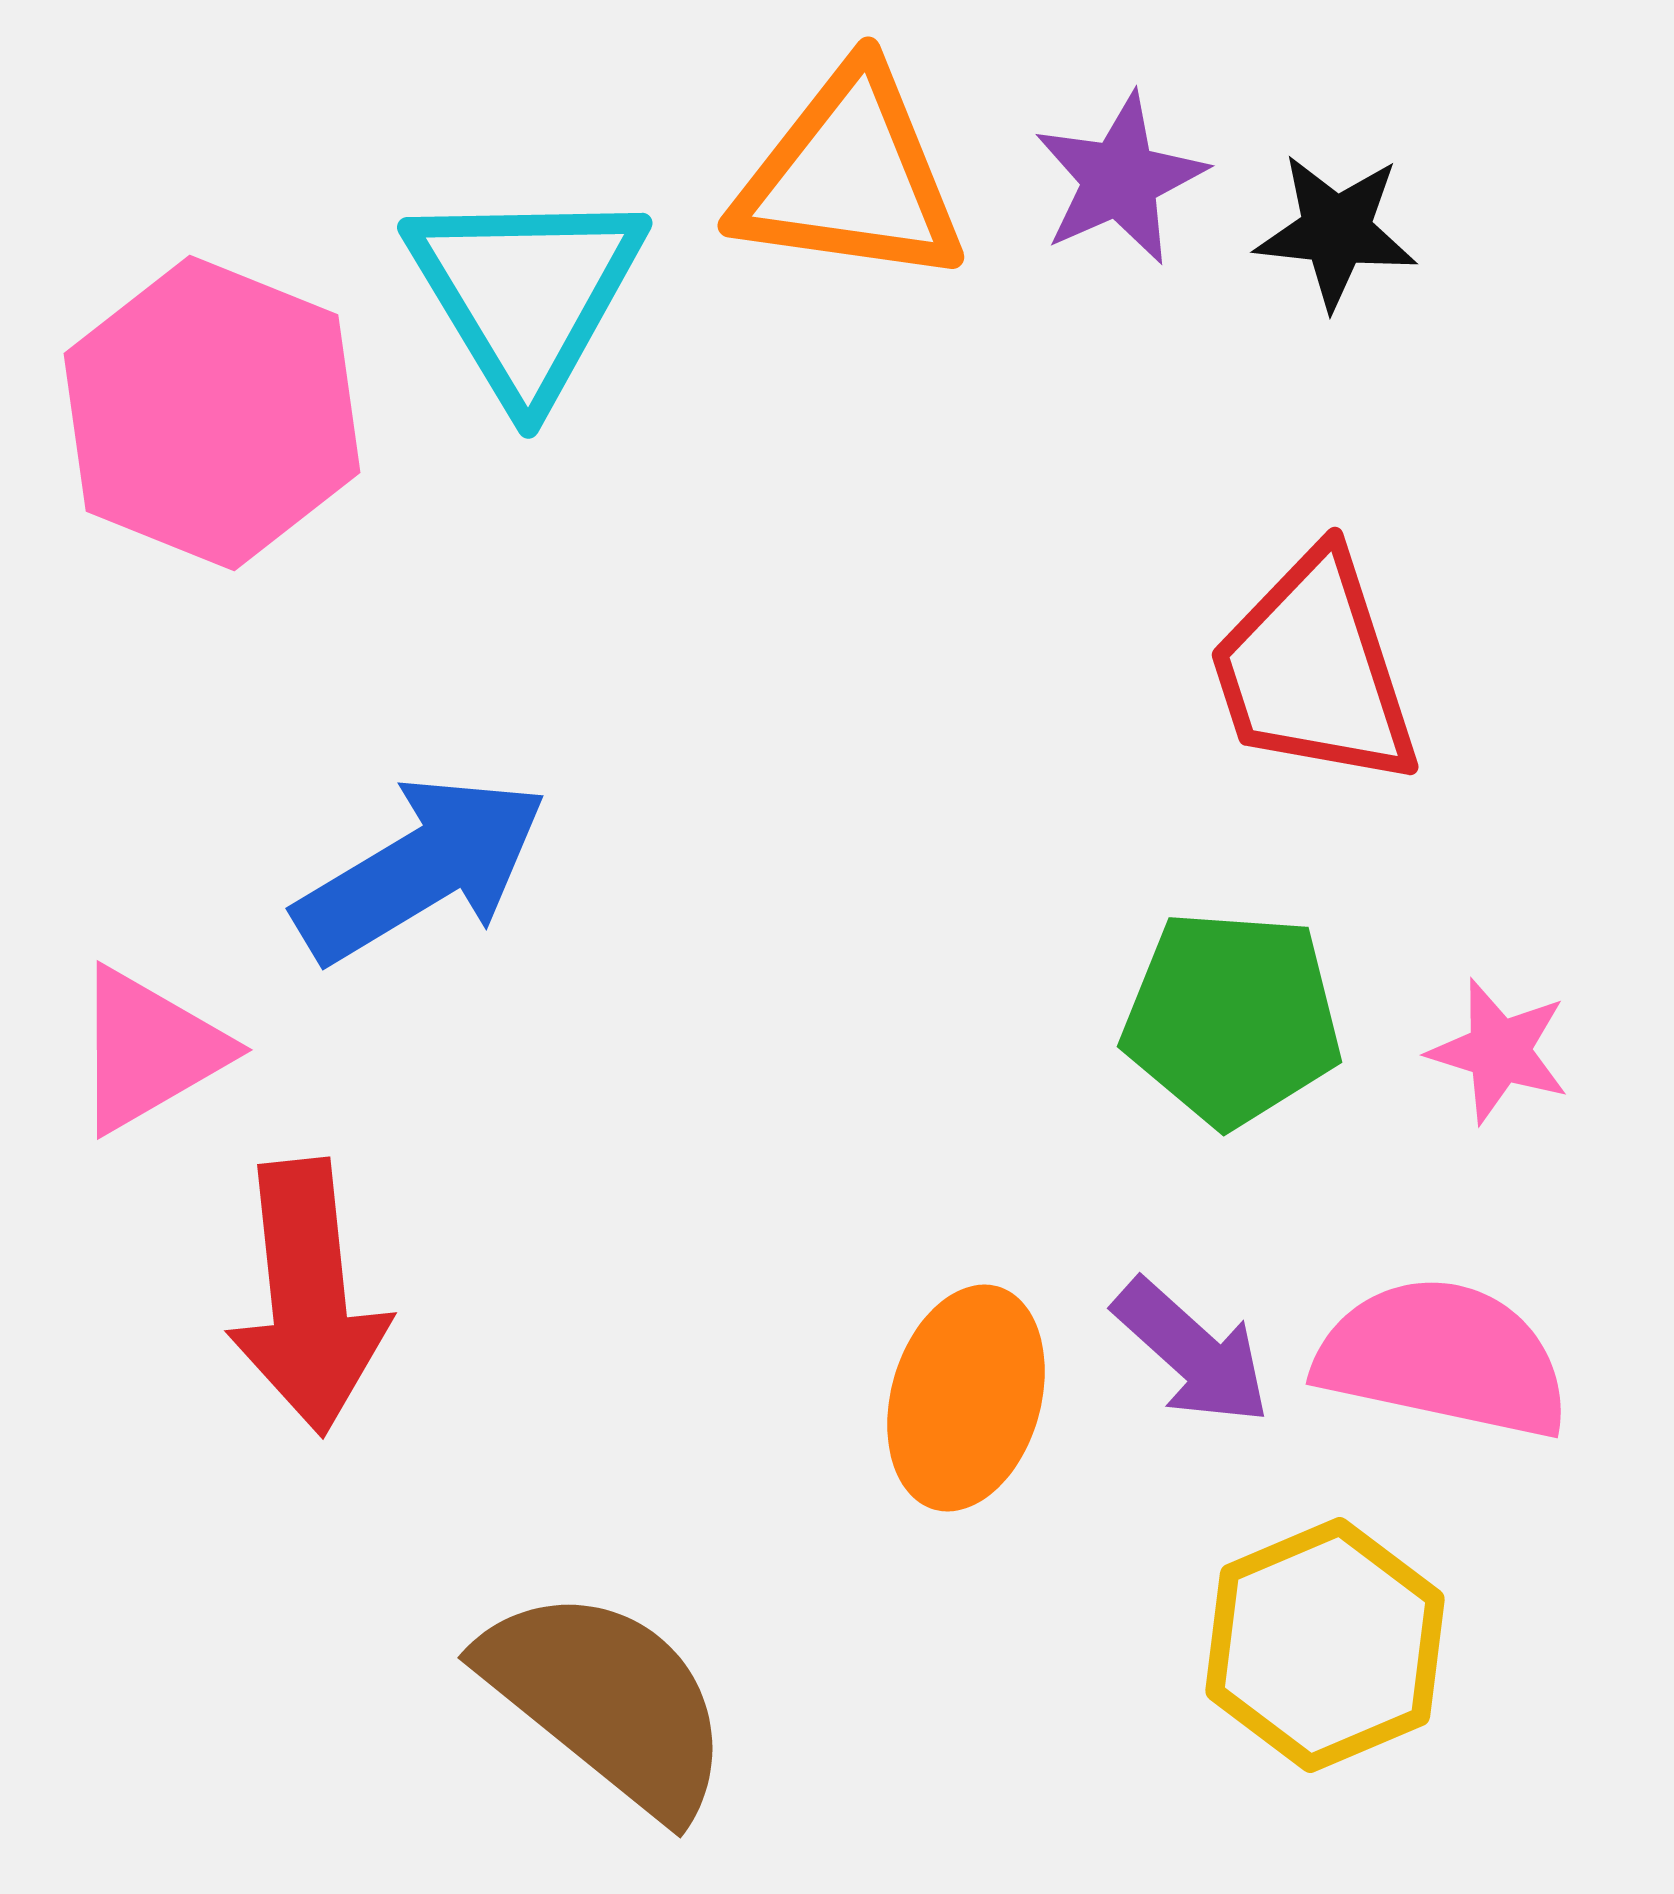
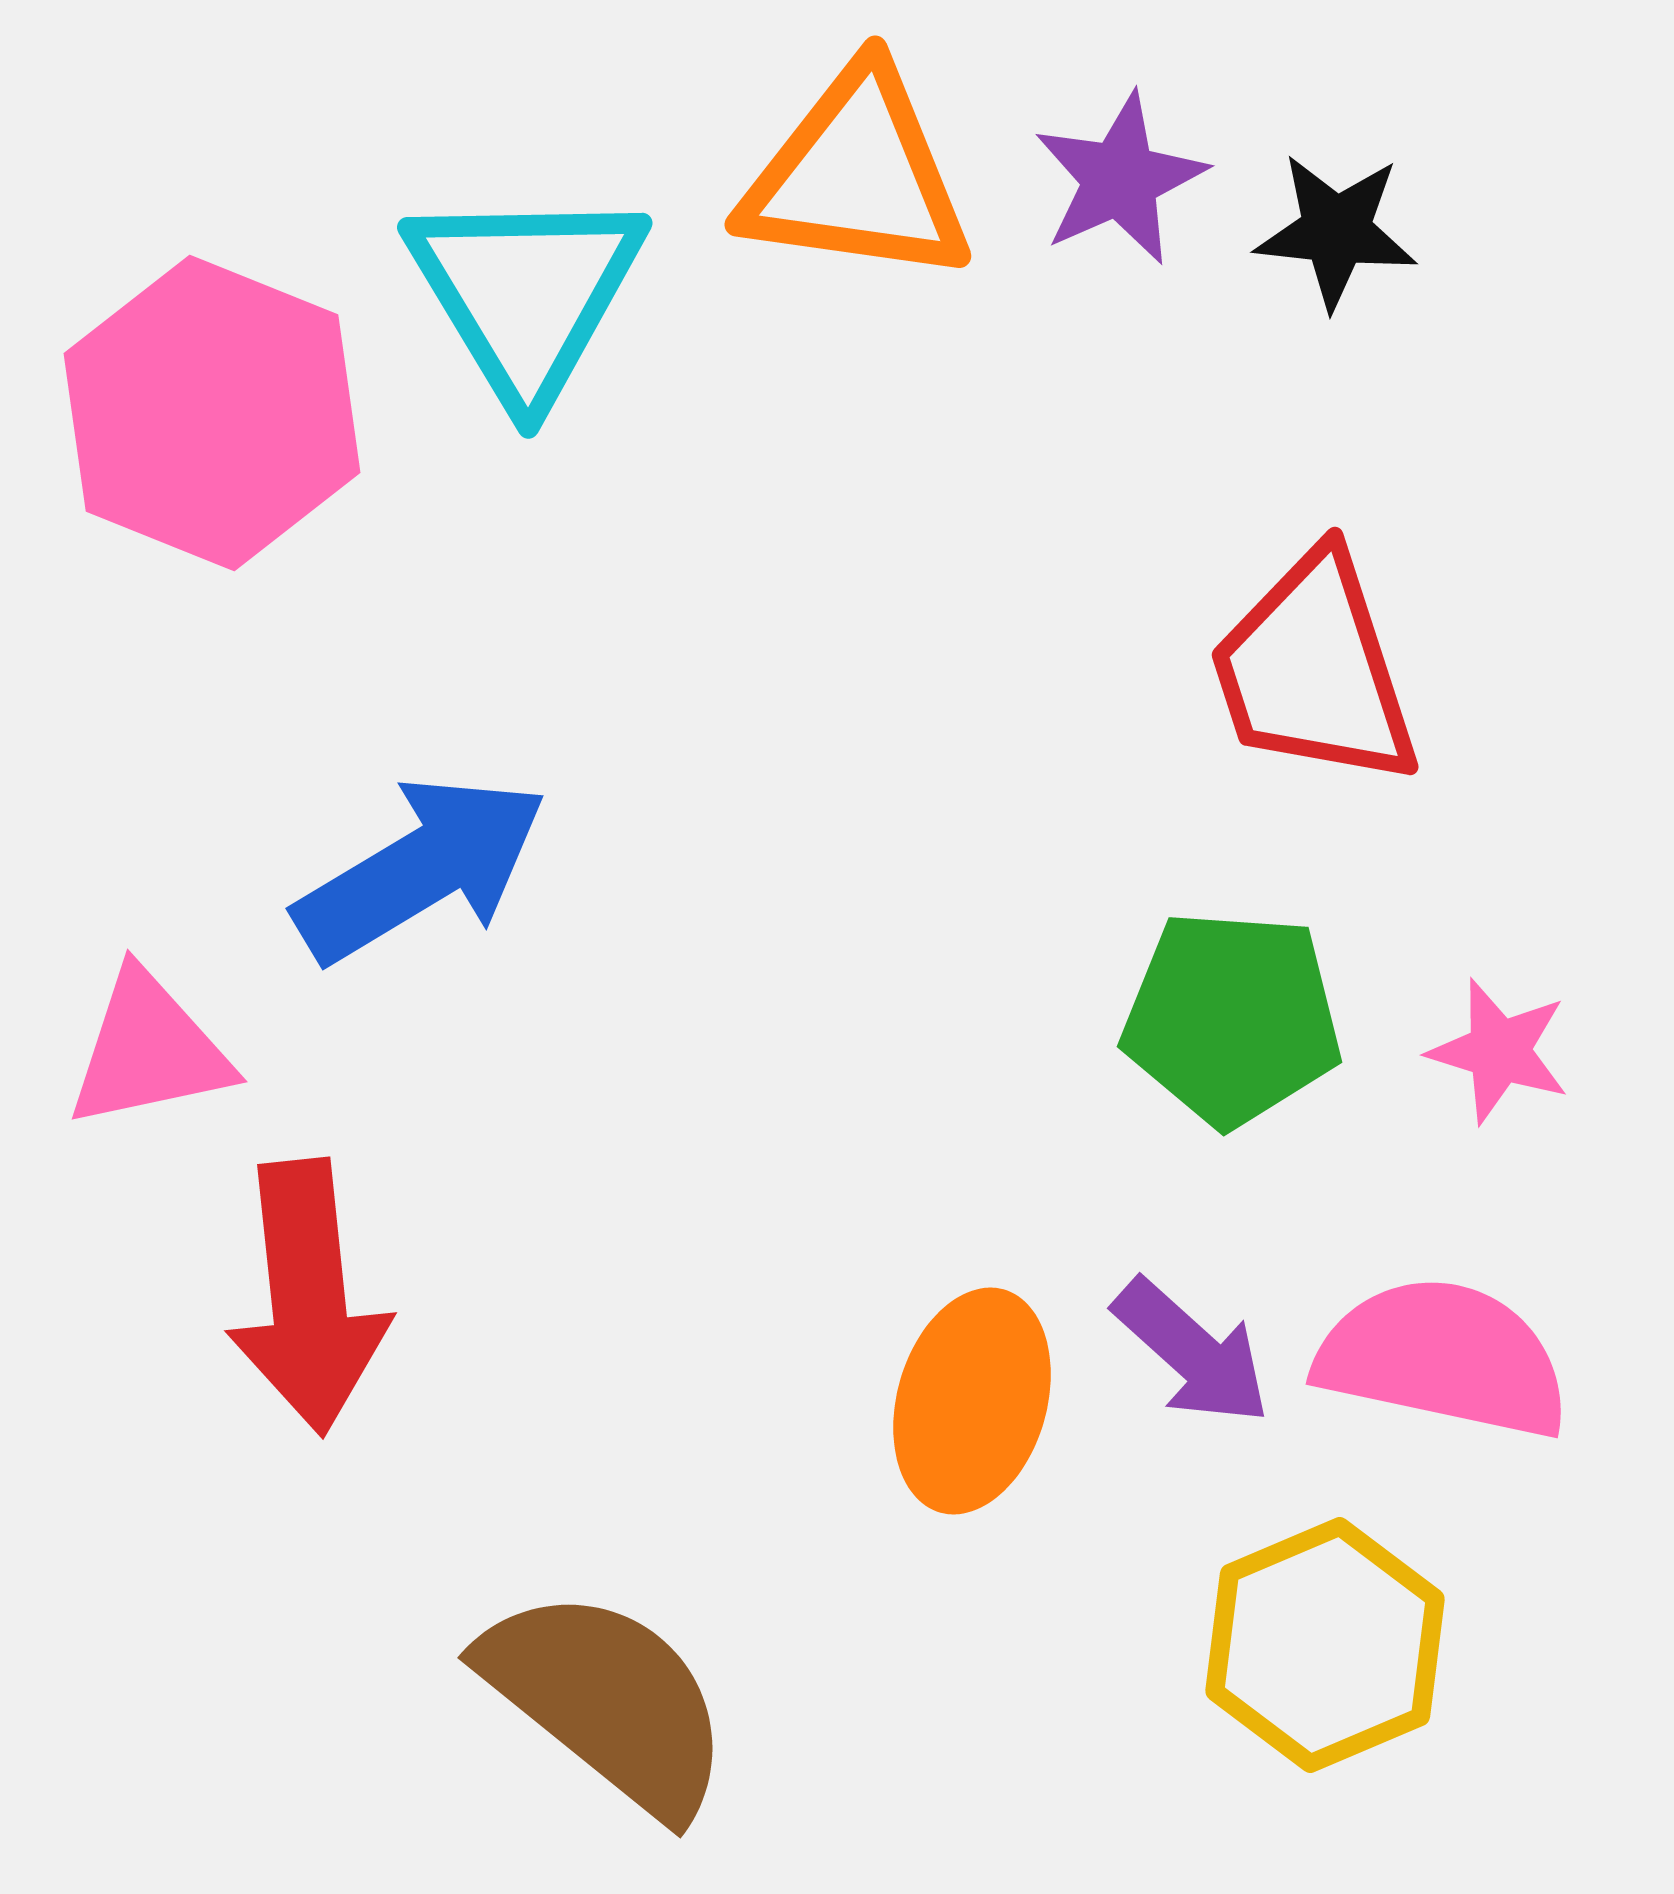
orange triangle: moved 7 px right, 1 px up
pink triangle: rotated 18 degrees clockwise
orange ellipse: moved 6 px right, 3 px down
